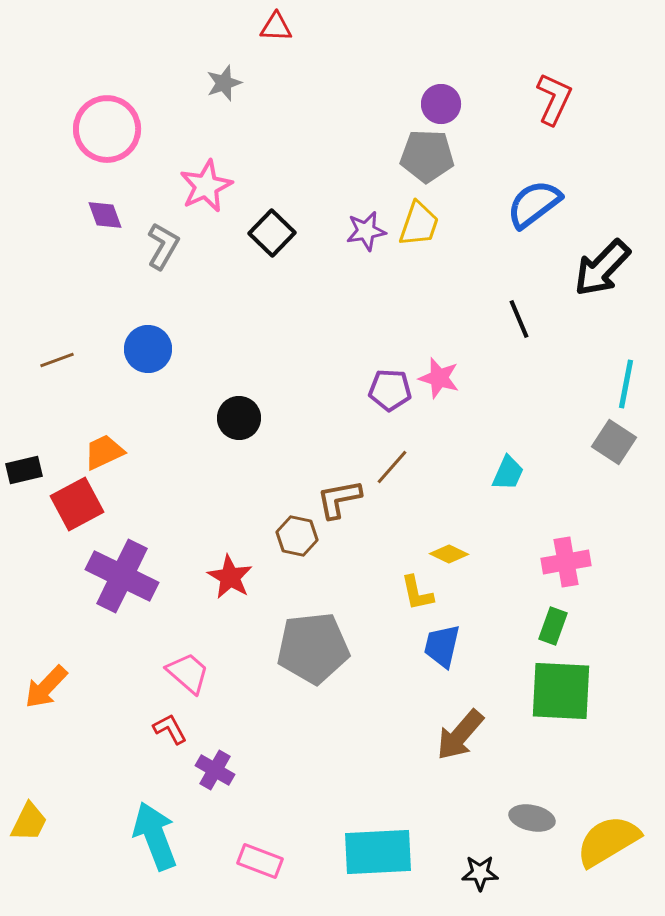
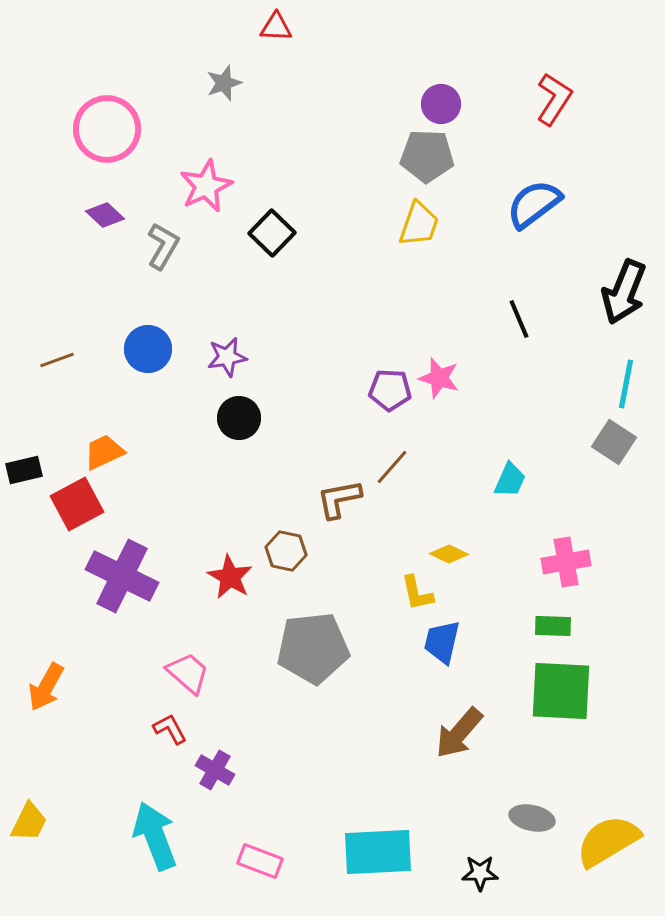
red L-shape at (554, 99): rotated 8 degrees clockwise
purple diamond at (105, 215): rotated 27 degrees counterclockwise
purple star at (366, 231): moved 139 px left, 126 px down
black arrow at (602, 268): moved 22 px right, 24 px down; rotated 22 degrees counterclockwise
cyan trapezoid at (508, 473): moved 2 px right, 7 px down
brown hexagon at (297, 536): moved 11 px left, 15 px down
green rectangle at (553, 626): rotated 72 degrees clockwise
blue trapezoid at (442, 646): moved 4 px up
orange arrow at (46, 687): rotated 15 degrees counterclockwise
brown arrow at (460, 735): moved 1 px left, 2 px up
